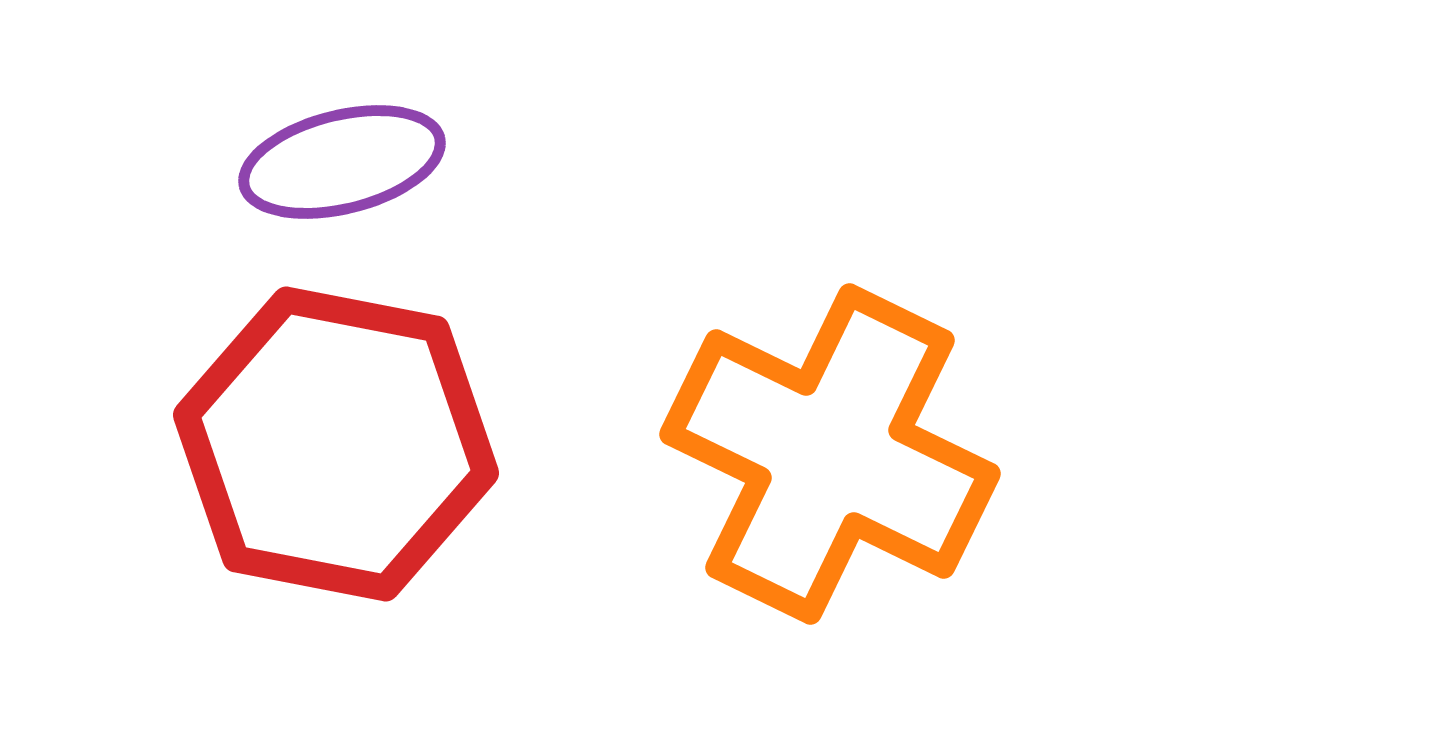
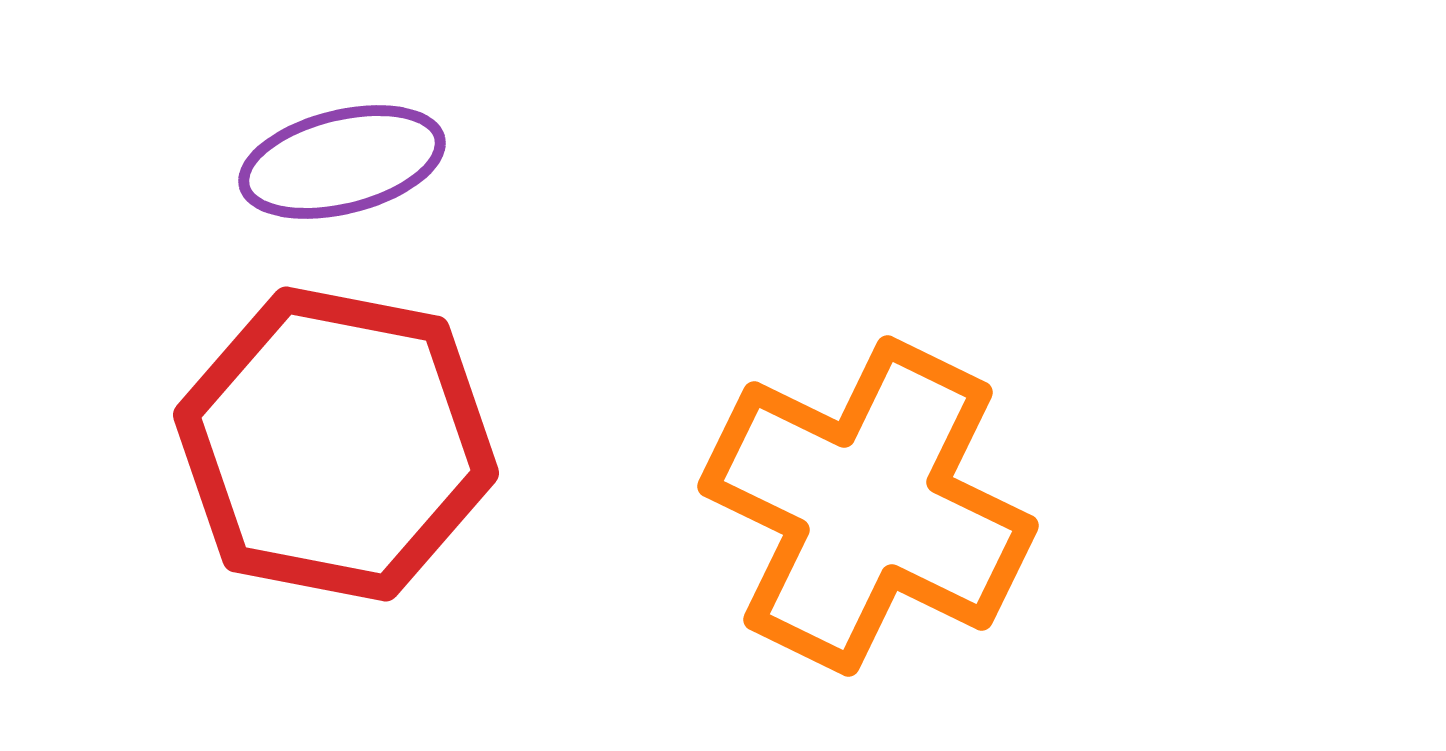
orange cross: moved 38 px right, 52 px down
